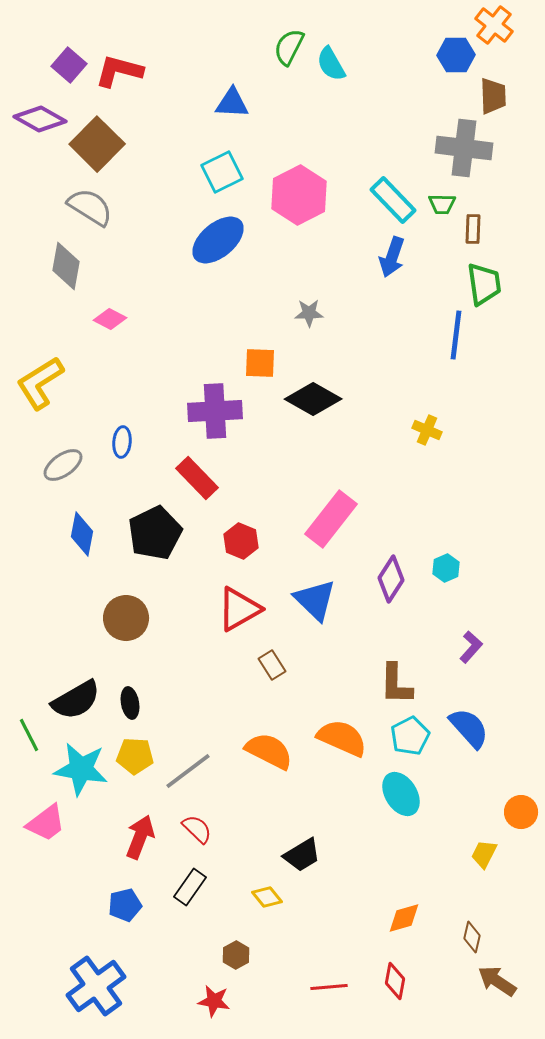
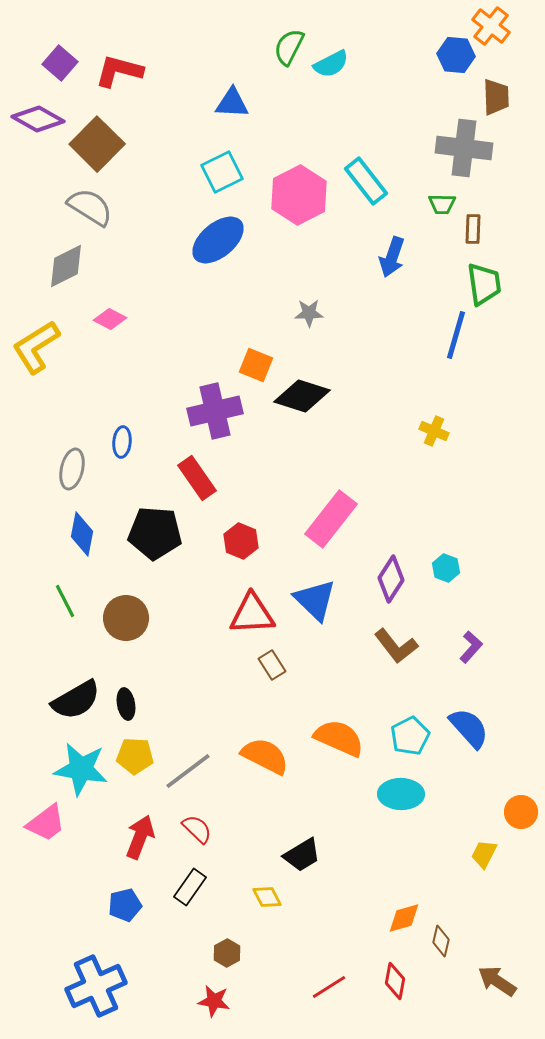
orange cross at (494, 25): moved 3 px left, 1 px down
blue hexagon at (456, 55): rotated 6 degrees clockwise
cyan semicircle at (331, 64): rotated 87 degrees counterclockwise
purple square at (69, 65): moved 9 px left, 2 px up
brown trapezoid at (493, 96): moved 3 px right, 1 px down
purple diamond at (40, 119): moved 2 px left
cyan rectangle at (393, 200): moved 27 px left, 19 px up; rotated 6 degrees clockwise
gray diamond at (66, 266): rotated 54 degrees clockwise
blue line at (456, 335): rotated 9 degrees clockwise
orange square at (260, 363): moved 4 px left, 2 px down; rotated 20 degrees clockwise
yellow L-shape at (40, 383): moved 4 px left, 36 px up
black diamond at (313, 399): moved 11 px left, 3 px up; rotated 12 degrees counterclockwise
purple cross at (215, 411): rotated 10 degrees counterclockwise
yellow cross at (427, 430): moved 7 px right, 1 px down
gray ellipse at (63, 465): moved 9 px right, 4 px down; rotated 42 degrees counterclockwise
red rectangle at (197, 478): rotated 9 degrees clockwise
black pentagon at (155, 533): rotated 30 degrees clockwise
cyan hexagon at (446, 568): rotated 16 degrees counterclockwise
red triangle at (239, 609): moved 13 px right, 5 px down; rotated 27 degrees clockwise
brown L-shape at (396, 684): moved 38 px up; rotated 39 degrees counterclockwise
black ellipse at (130, 703): moved 4 px left, 1 px down
green line at (29, 735): moved 36 px right, 134 px up
orange semicircle at (342, 738): moved 3 px left
orange semicircle at (269, 751): moved 4 px left, 5 px down
cyan ellipse at (401, 794): rotated 57 degrees counterclockwise
yellow diamond at (267, 897): rotated 12 degrees clockwise
brown diamond at (472, 937): moved 31 px left, 4 px down
brown hexagon at (236, 955): moved 9 px left, 2 px up
blue cross at (96, 986): rotated 12 degrees clockwise
red line at (329, 987): rotated 27 degrees counterclockwise
